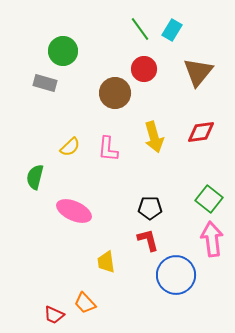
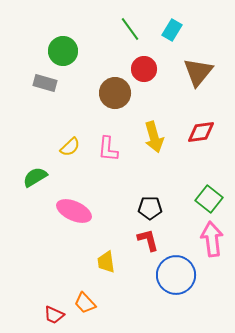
green line: moved 10 px left
green semicircle: rotated 45 degrees clockwise
